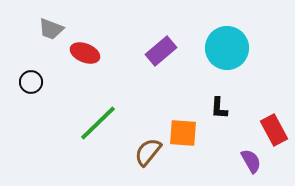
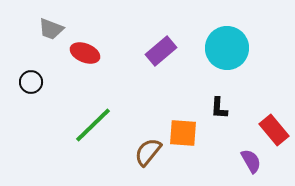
green line: moved 5 px left, 2 px down
red rectangle: rotated 12 degrees counterclockwise
